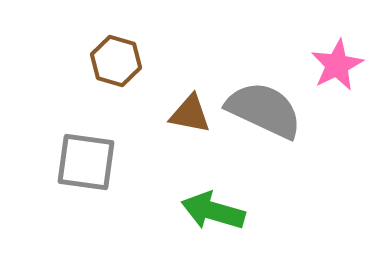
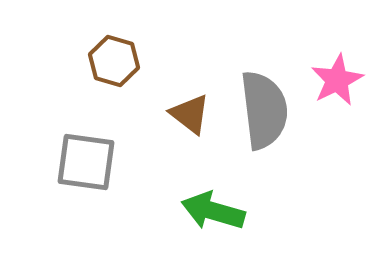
brown hexagon: moved 2 px left
pink star: moved 15 px down
gray semicircle: rotated 58 degrees clockwise
brown triangle: rotated 27 degrees clockwise
